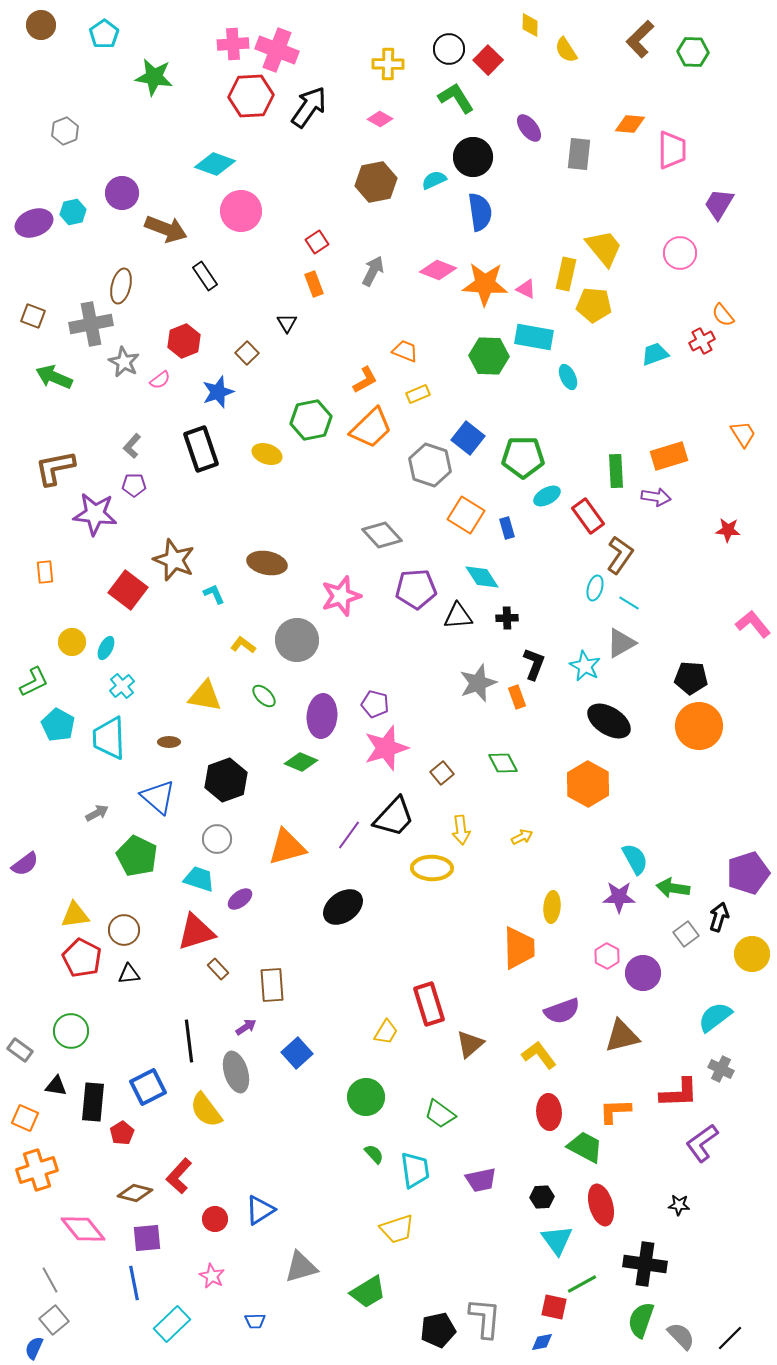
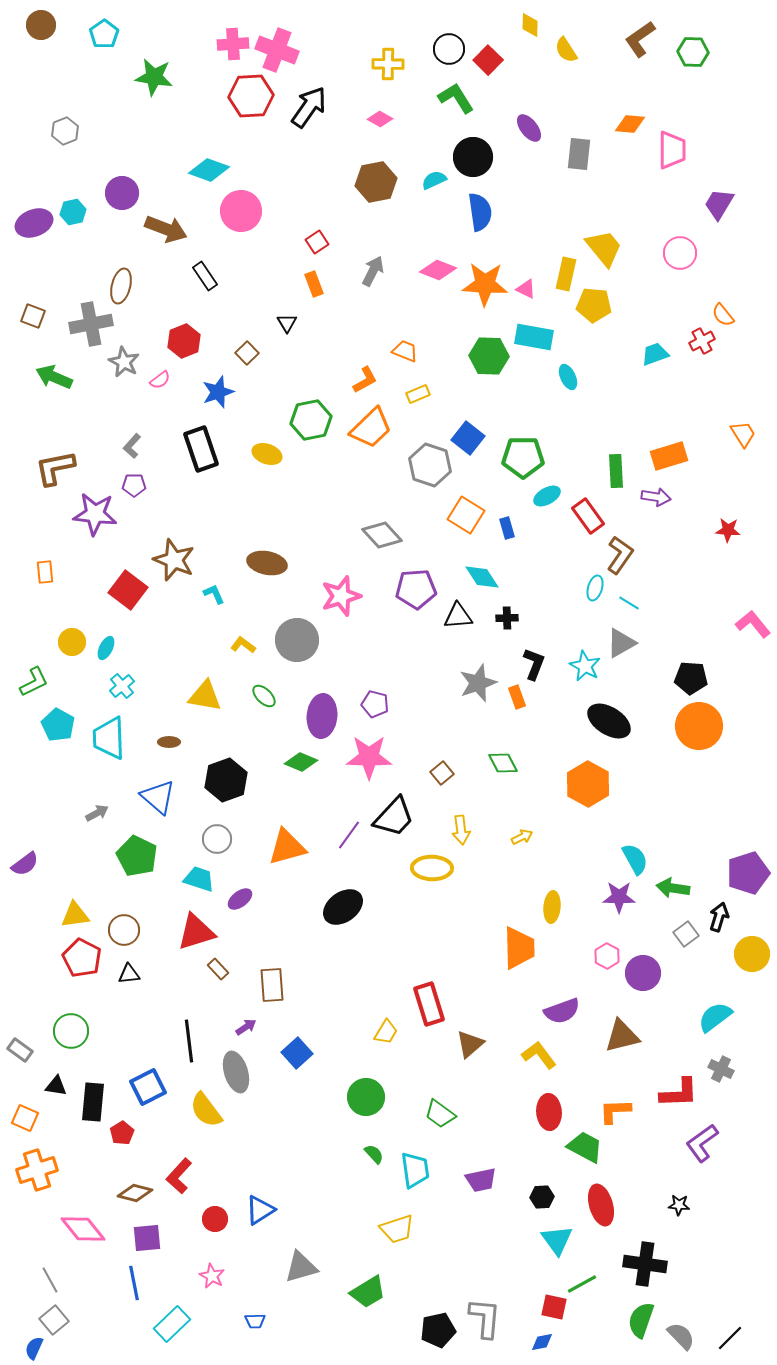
brown L-shape at (640, 39): rotated 9 degrees clockwise
cyan diamond at (215, 164): moved 6 px left, 6 px down
pink star at (386, 748): moved 17 px left, 9 px down; rotated 18 degrees clockwise
